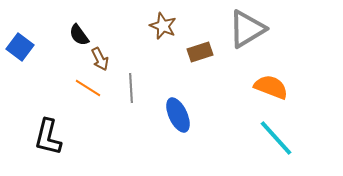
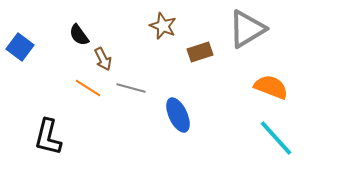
brown arrow: moved 3 px right
gray line: rotated 72 degrees counterclockwise
